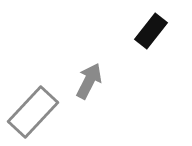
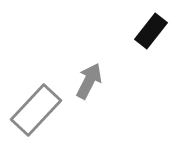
gray rectangle: moved 3 px right, 2 px up
